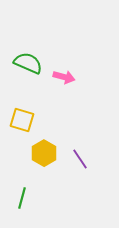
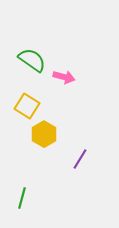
green semicircle: moved 4 px right, 3 px up; rotated 12 degrees clockwise
yellow square: moved 5 px right, 14 px up; rotated 15 degrees clockwise
yellow hexagon: moved 19 px up
purple line: rotated 65 degrees clockwise
